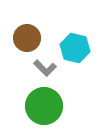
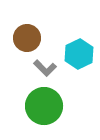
cyan hexagon: moved 4 px right, 6 px down; rotated 20 degrees clockwise
